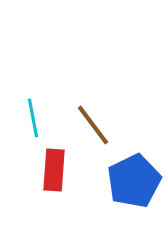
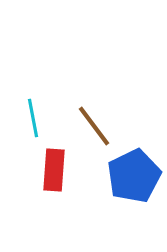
brown line: moved 1 px right, 1 px down
blue pentagon: moved 5 px up
